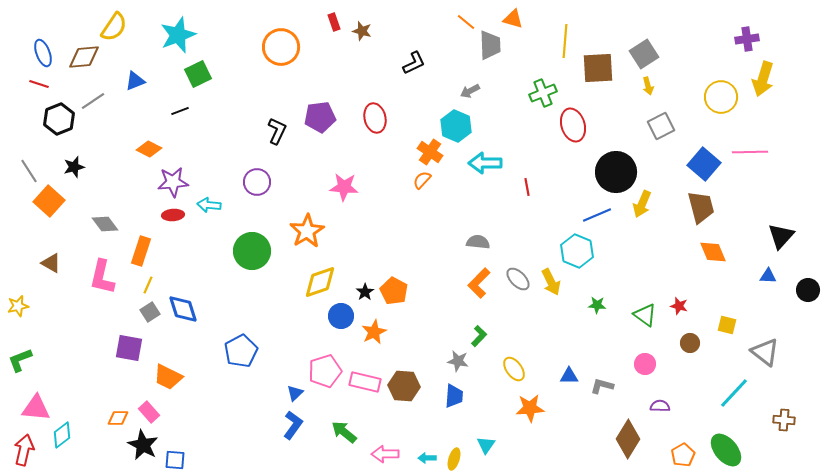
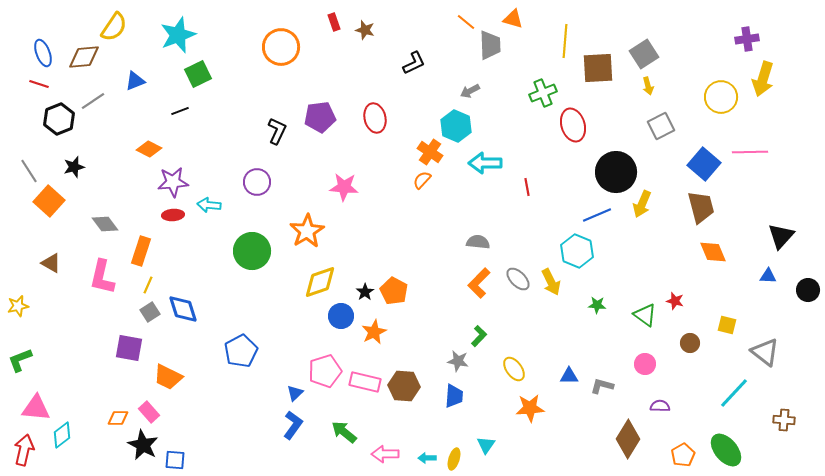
brown star at (362, 31): moved 3 px right, 1 px up
red star at (679, 306): moved 4 px left, 5 px up
